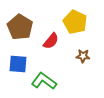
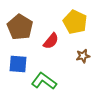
brown star: rotated 16 degrees counterclockwise
